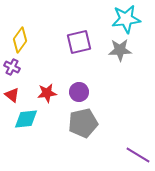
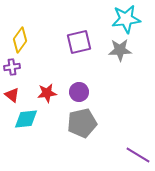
purple cross: rotated 35 degrees counterclockwise
gray pentagon: moved 1 px left
